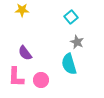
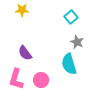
pink L-shape: moved 2 px down; rotated 15 degrees clockwise
